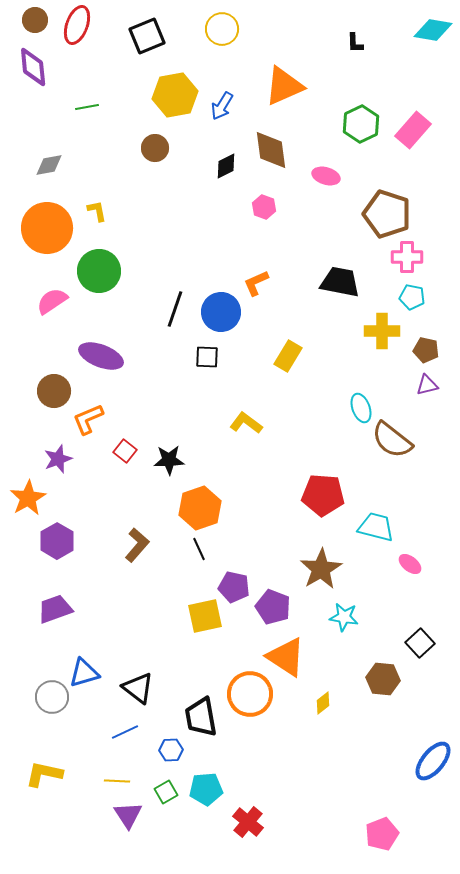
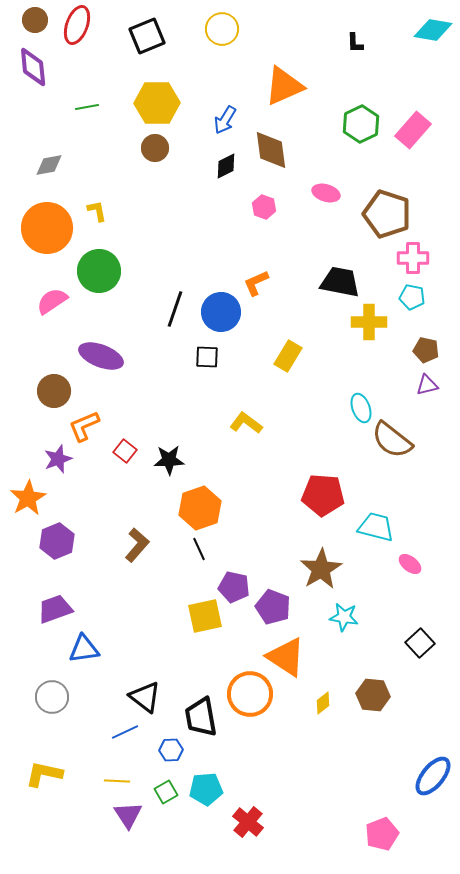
yellow hexagon at (175, 95): moved 18 px left, 8 px down; rotated 9 degrees clockwise
blue arrow at (222, 106): moved 3 px right, 14 px down
pink ellipse at (326, 176): moved 17 px down
pink cross at (407, 257): moved 6 px right, 1 px down
yellow cross at (382, 331): moved 13 px left, 9 px up
orange L-shape at (88, 419): moved 4 px left, 7 px down
purple hexagon at (57, 541): rotated 8 degrees clockwise
blue triangle at (84, 673): moved 24 px up; rotated 8 degrees clockwise
brown hexagon at (383, 679): moved 10 px left, 16 px down
black triangle at (138, 688): moved 7 px right, 9 px down
blue ellipse at (433, 761): moved 15 px down
